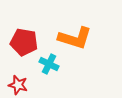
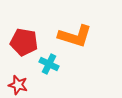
orange L-shape: moved 2 px up
